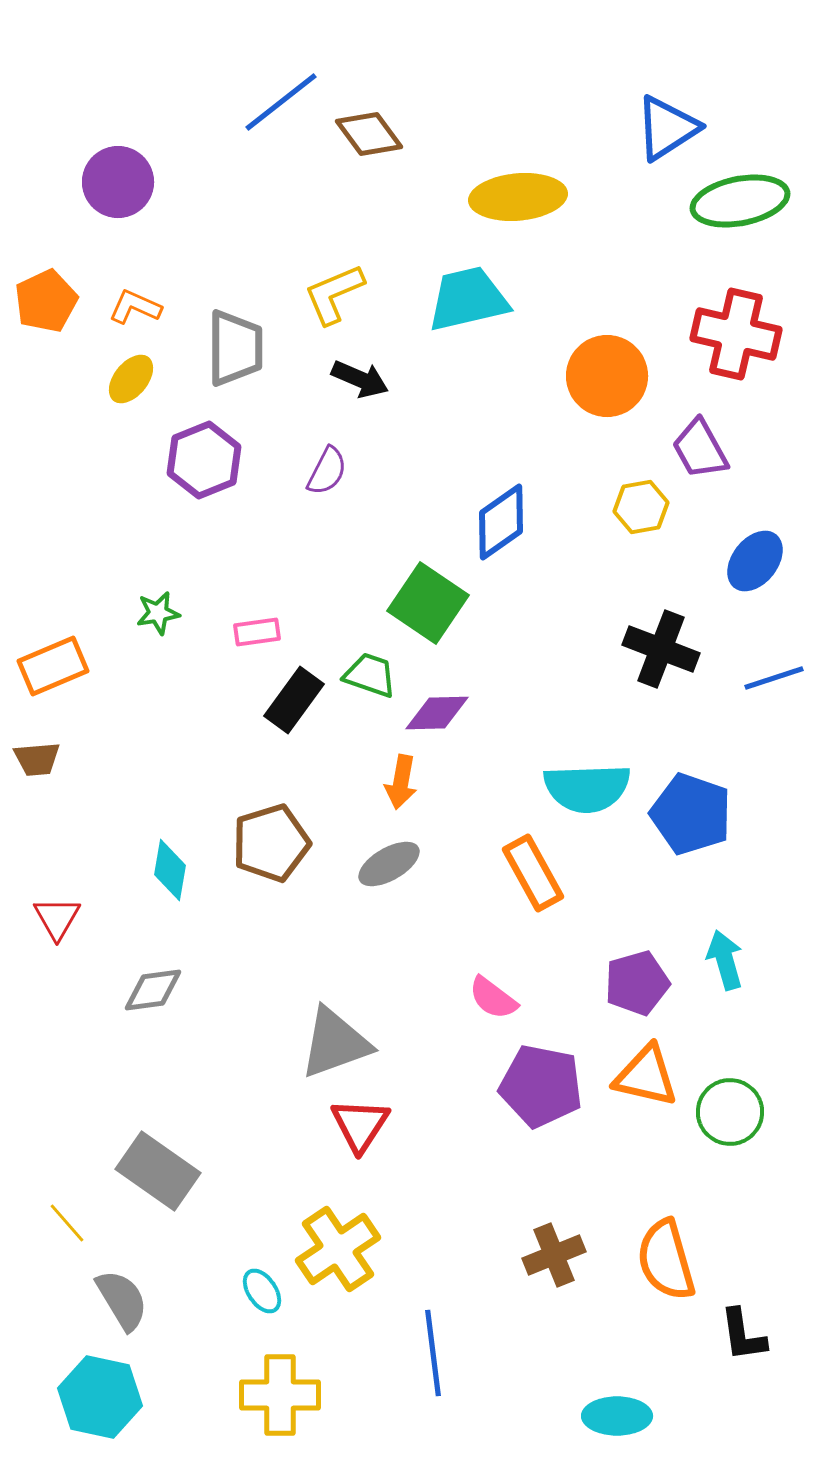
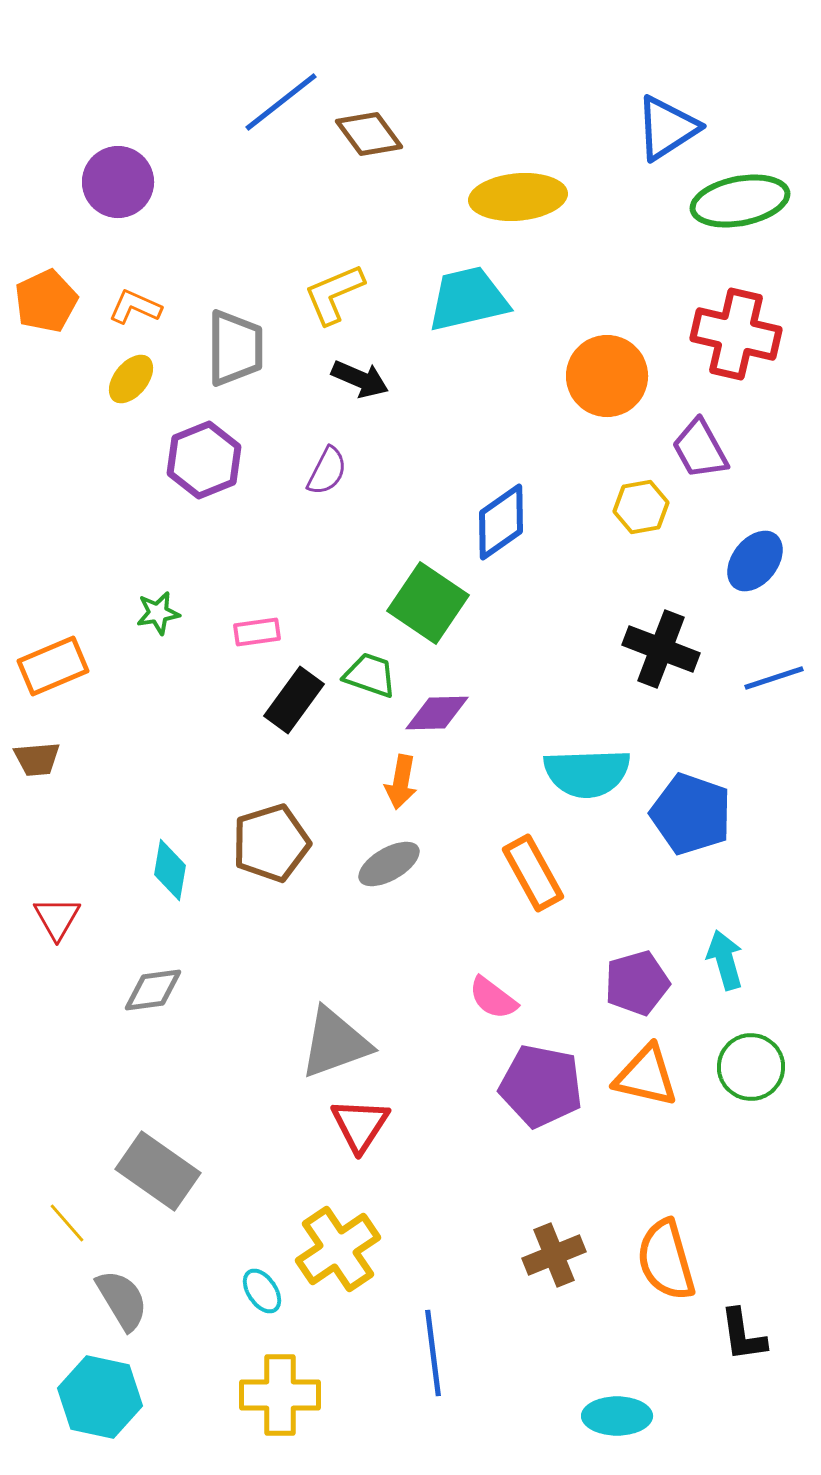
cyan semicircle at (587, 788): moved 15 px up
green circle at (730, 1112): moved 21 px right, 45 px up
